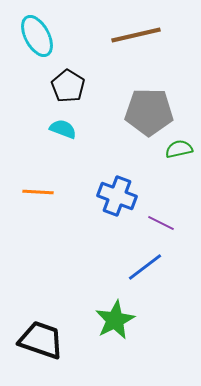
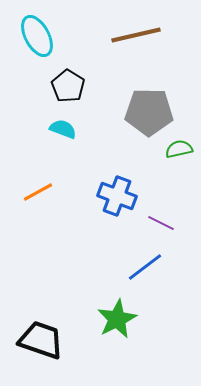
orange line: rotated 32 degrees counterclockwise
green star: moved 2 px right, 1 px up
